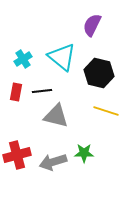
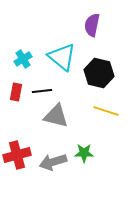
purple semicircle: rotated 15 degrees counterclockwise
